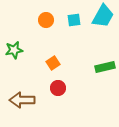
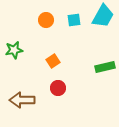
orange square: moved 2 px up
